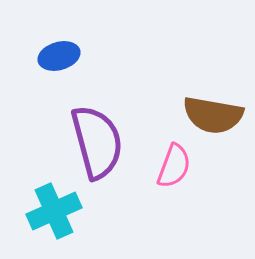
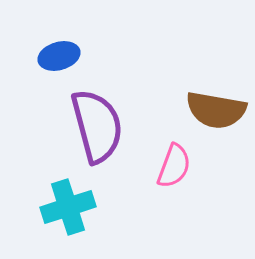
brown semicircle: moved 3 px right, 5 px up
purple semicircle: moved 16 px up
cyan cross: moved 14 px right, 4 px up; rotated 6 degrees clockwise
